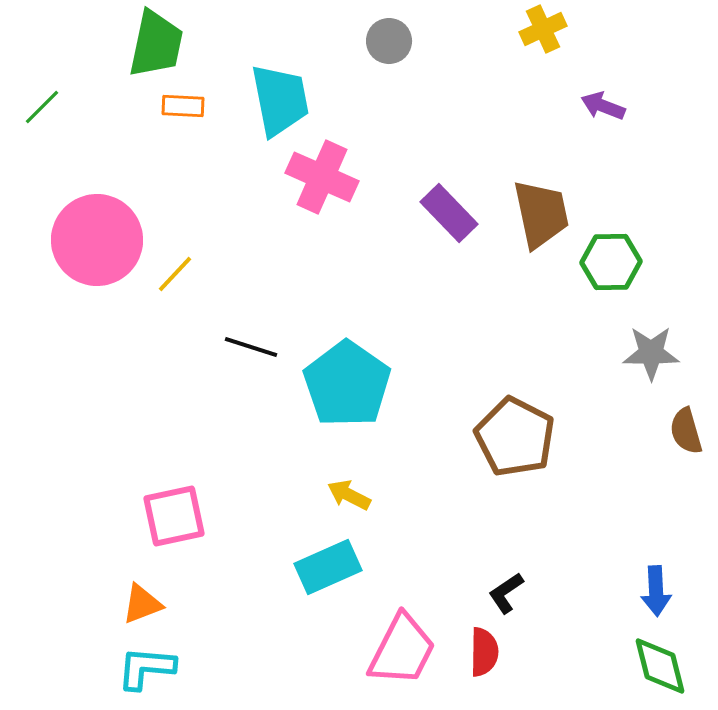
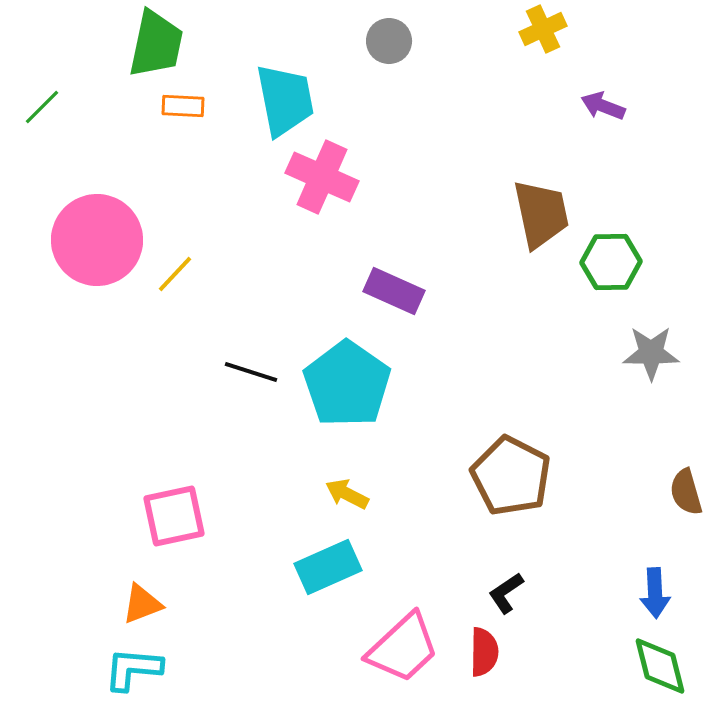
cyan trapezoid: moved 5 px right
purple rectangle: moved 55 px left, 78 px down; rotated 22 degrees counterclockwise
black line: moved 25 px down
brown semicircle: moved 61 px down
brown pentagon: moved 4 px left, 39 px down
yellow arrow: moved 2 px left, 1 px up
blue arrow: moved 1 px left, 2 px down
pink trapezoid: moved 1 px right, 2 px up; rotated 20 degrees clockwise
cyan L-shape: moved 13 px left, 1 px down
